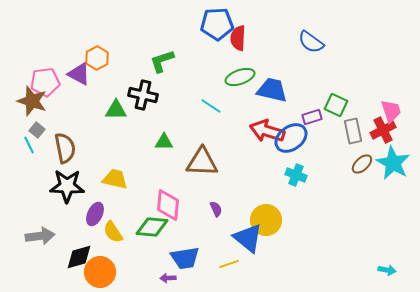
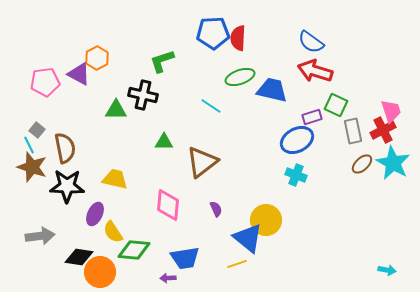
blue pentagon at (217, 24): moved 4 px left, 9 px down
brown star at (32, 101): moved 66 px down
red arrow at (267, 131): moved 48 px right, 60 px up
blue ellipse at (291, 138): moved 6 px right, 2 px down; rotated 8 degrees clockwise
brown triangle at (202, 162): rotated 40 degrees counterclockwise
green diamond at (152, 227): moved 18 px left, 23 px down
black diamond at (79, 257): rotated 24 degrees clockwise
yellow line at (229, 264): moved 8 px right
